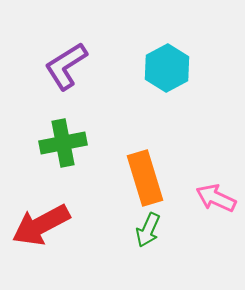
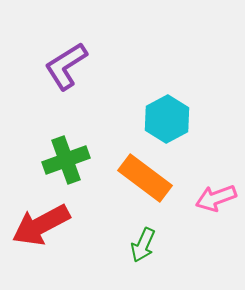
cyan hexagon: moved 51 px down
green cross: moved 3 px right, 17 px down; rotated 9 degrees counterclockwise
orange rectangle: rotated 36 degrees counterclockwise
pink arrow: rotated 45 degrees counterclockwise
green arrow: moved 5 px left, 15 px down
